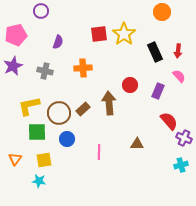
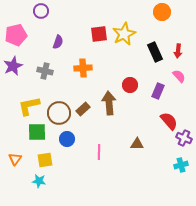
yellow star: rotated 10 degrees clockwise
yellow square: moved 1 px right
